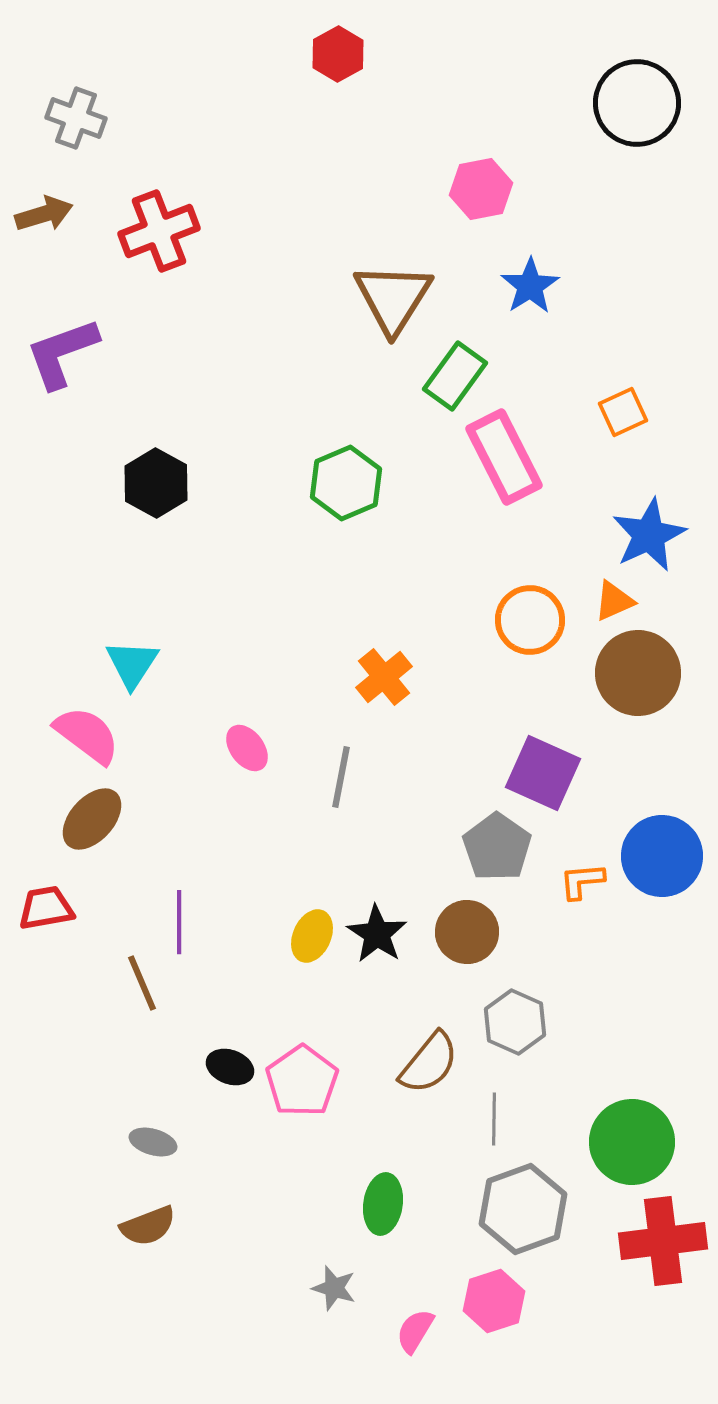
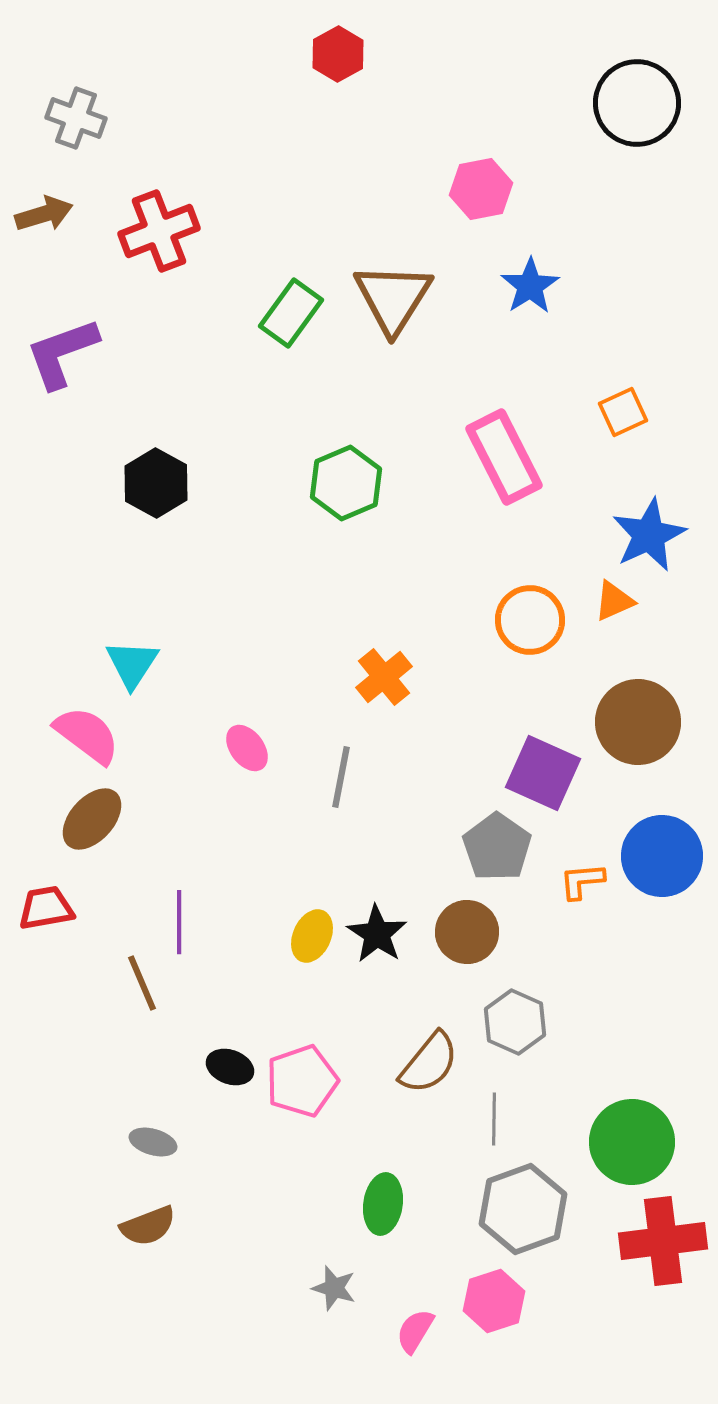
green rectangle at (455, 376): moved 164 px left, 63 px up
brown circle at (638, 673): moved 49 px down
pink pentagon at (302, 1081): rotated 16 degrees clockwise
